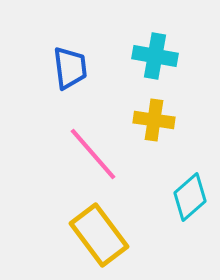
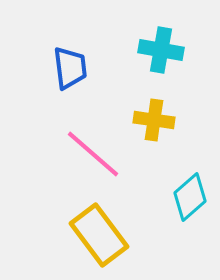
cyan cross: moved 6 px right, 6 px up
pink line: rotated 8 degrees counterclockwise
